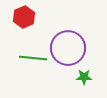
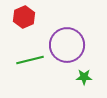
purple circle: moved 1 px left, 3 px up
green line: moved 3 px left, 2 px down; rotated 20 degrees counterclockwise
